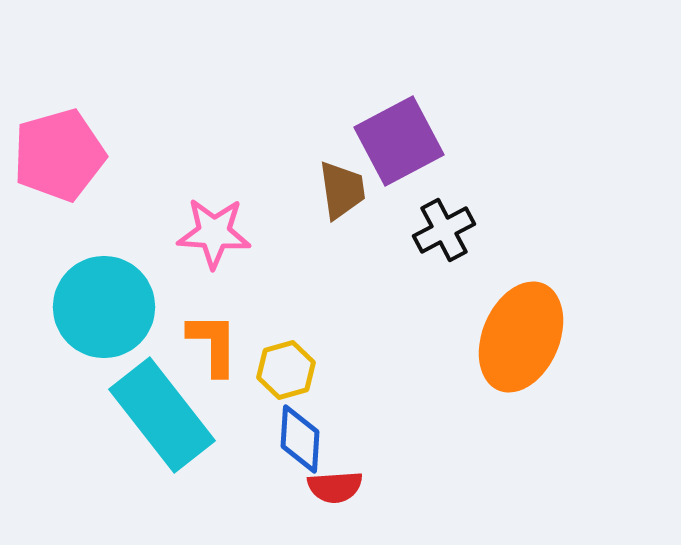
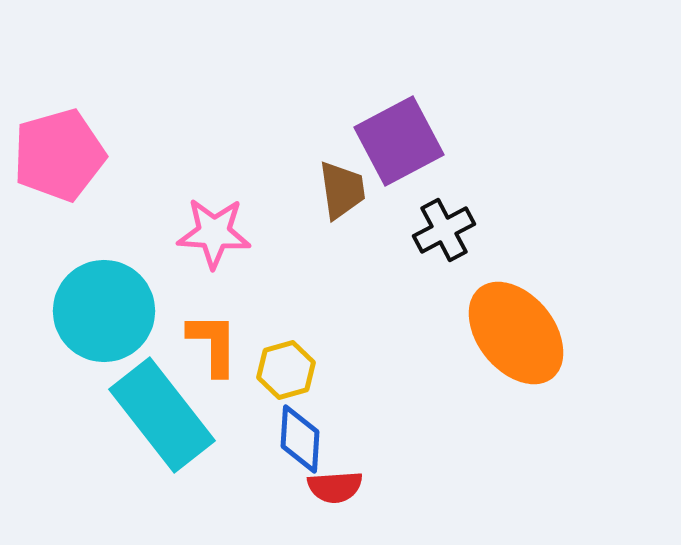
cyan circle: moved 4 px down
orange ellipse: moved 5 px left, 4 px up; rotated 62 degrees counterclockwise
